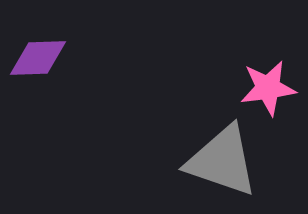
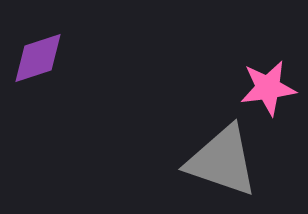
purple diamond: rotated 16 degrees counterclockwise
